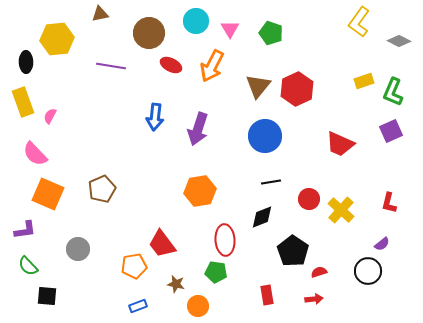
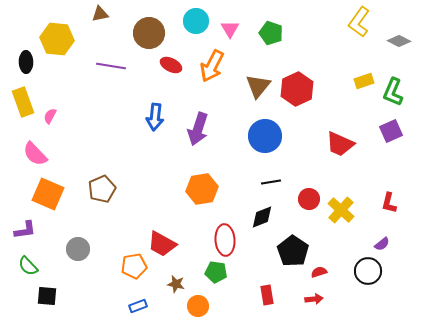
yellow hexagon at (57, 39): rotated 12 degrees clockwise
orange hexagon at (200, 191): moved 2 px right, 2 px up
red trapezoid at (162, 244): rotated 24 degrees counterclockwise
